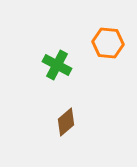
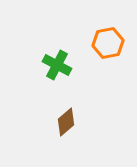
orange hexagon: rotated 16 degrees counterclockwise
